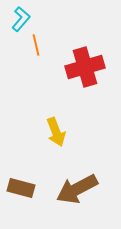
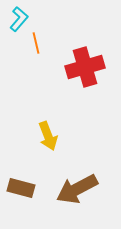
cyan L-shape: moved 2 px left
orange line: moved 2 px up
yellow arrow: moved 8 px left, 4 px down
